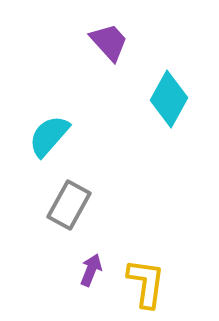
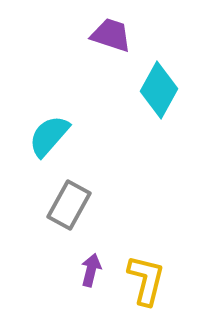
purple trapezoid: moved 2 px right, 7 px up; rotated 30 degrees counterclockwise
cyan diamond: moved 10 px left, 9 px up
purple arrow: rotated 8 degrees counterclockwise
yellow L-shape: moved 3 px up; rotated 6 degrees clockwise
